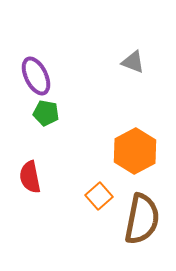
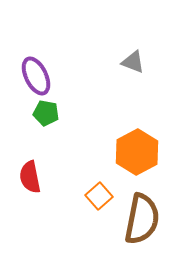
orange hexagon: moved 2 px right, 1 px down
